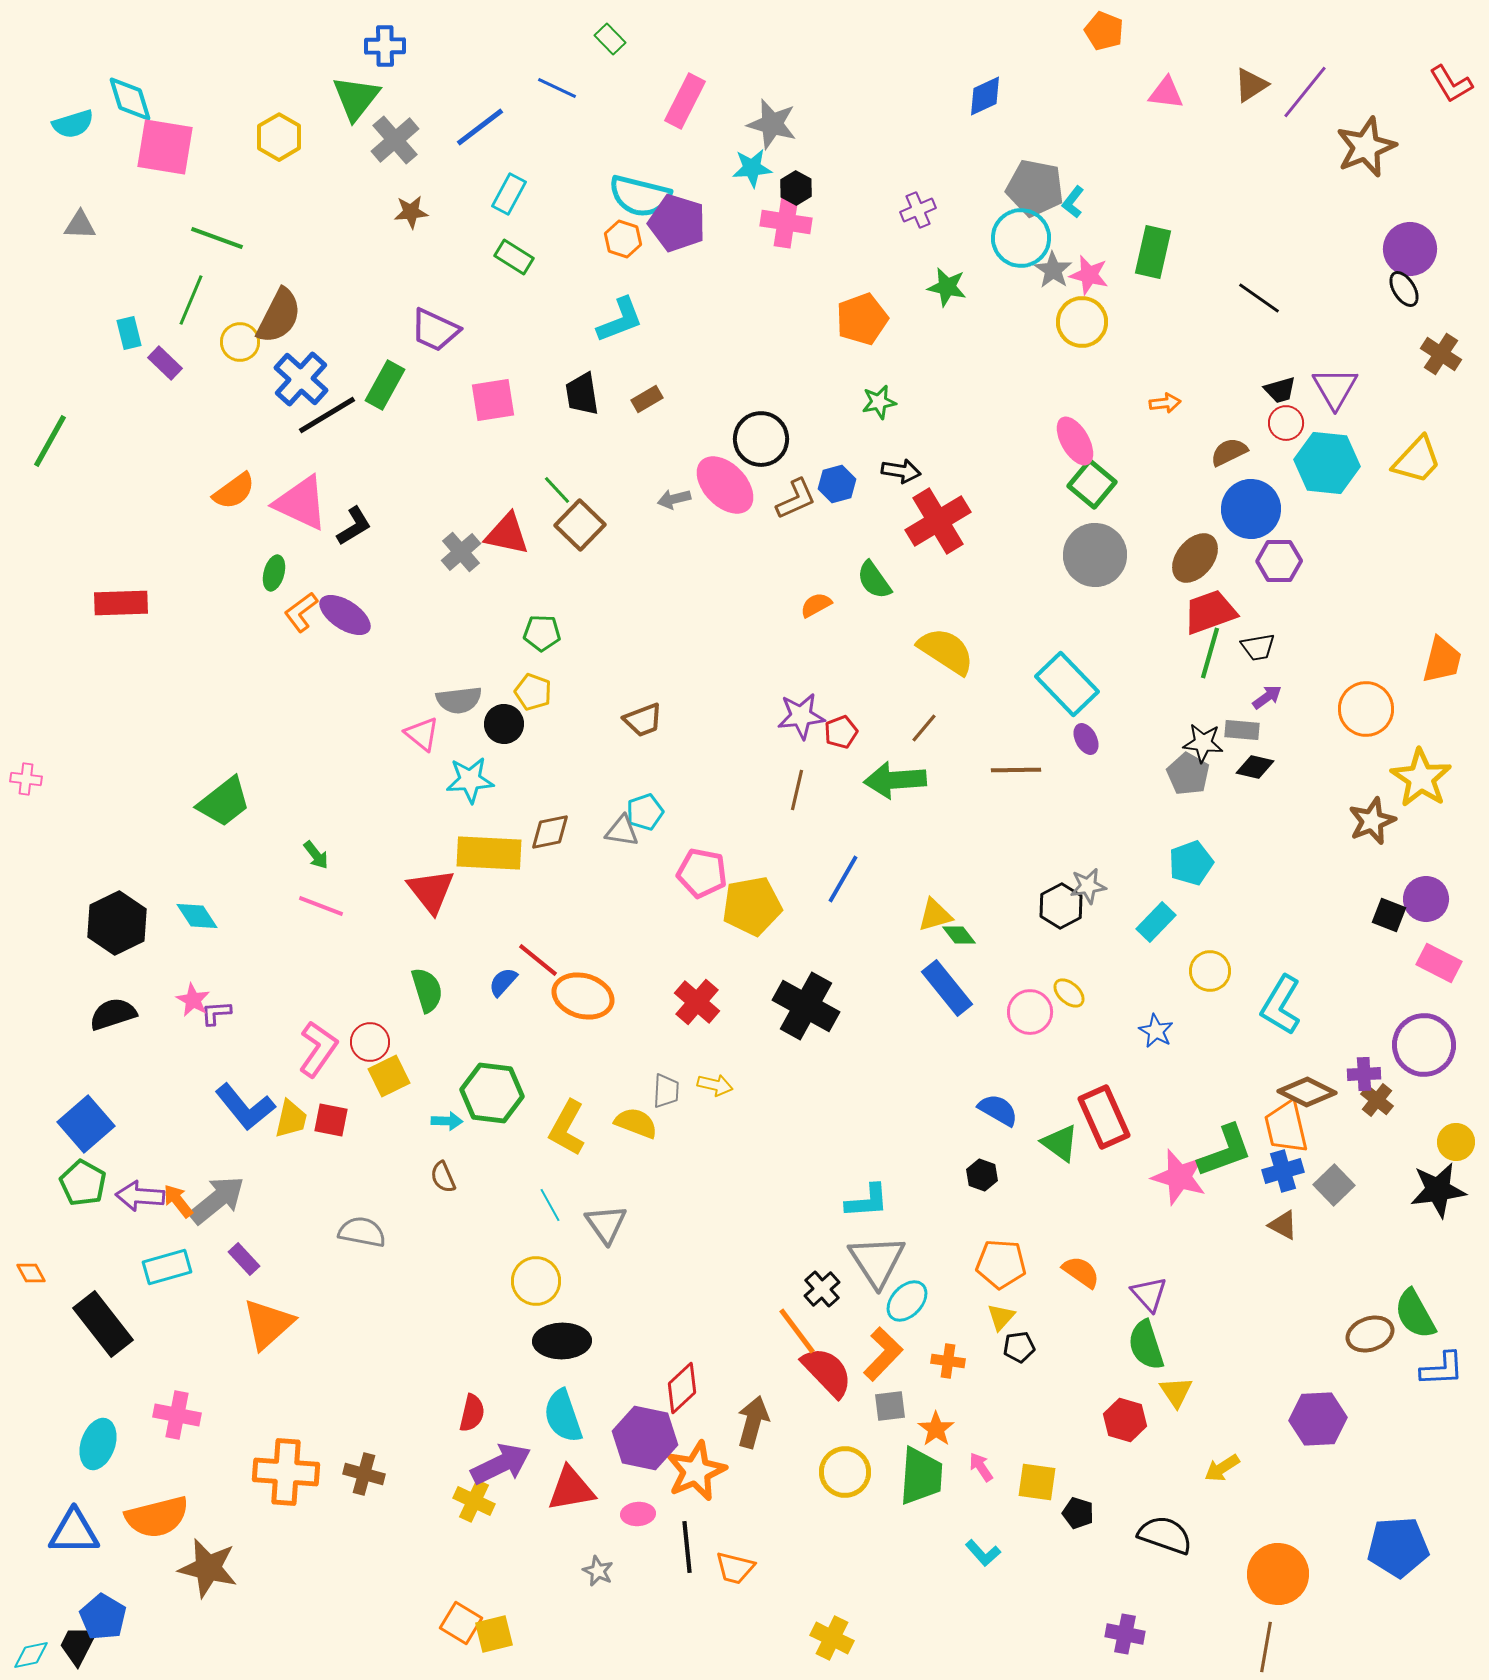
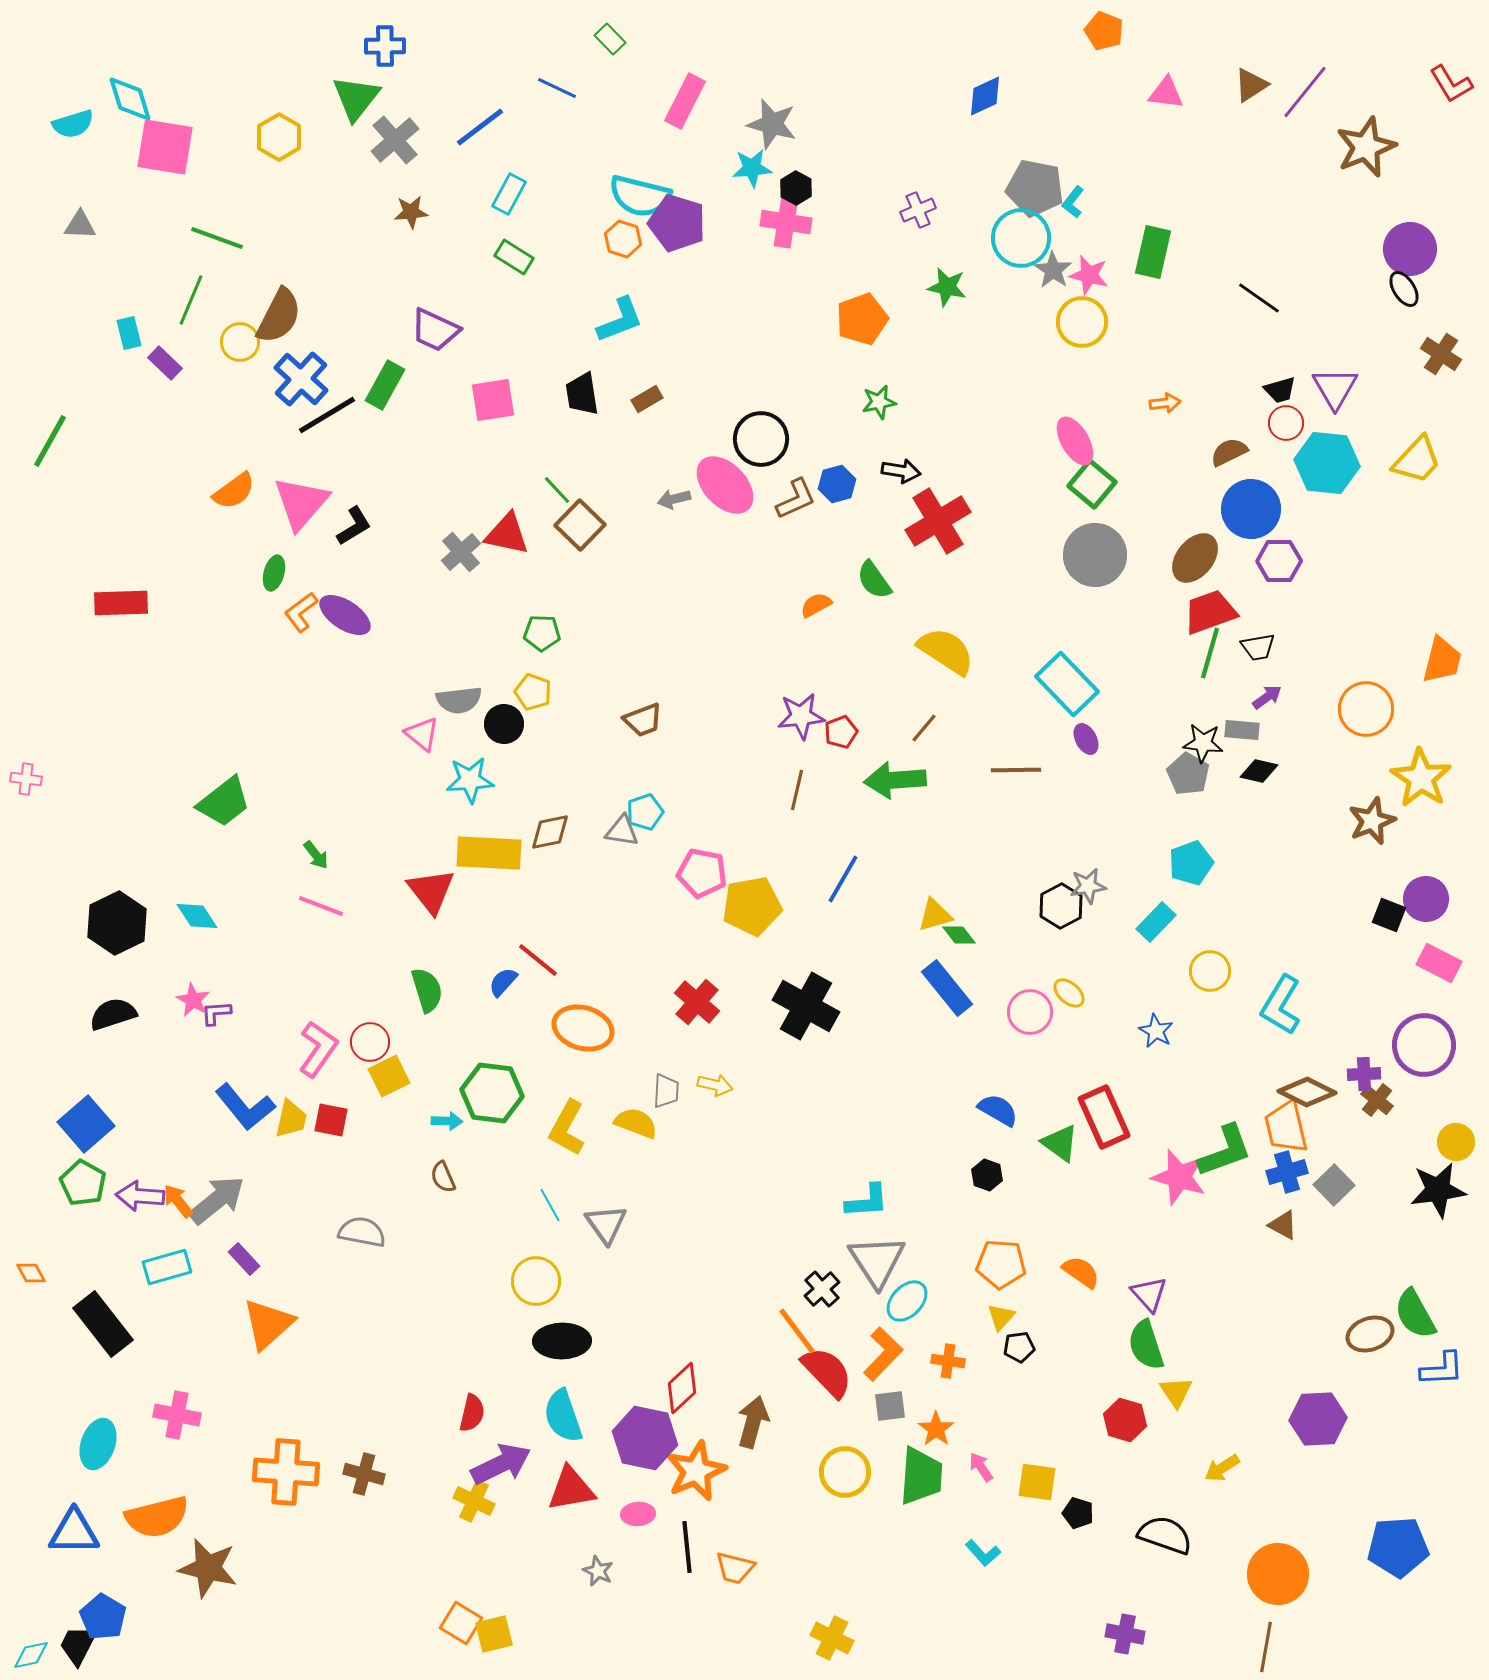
pink triangle at (301, 503): rotated 46 degrees clockwise
black diamond at (1255, 767): moved 4 px right, 4 px down
orange ellipse at (583, 996): moved 32 px down
blue cross at (1283, 1171): moved 4 px right, 1 px down
black hexagon at (982, 1175): moved 5 px right
